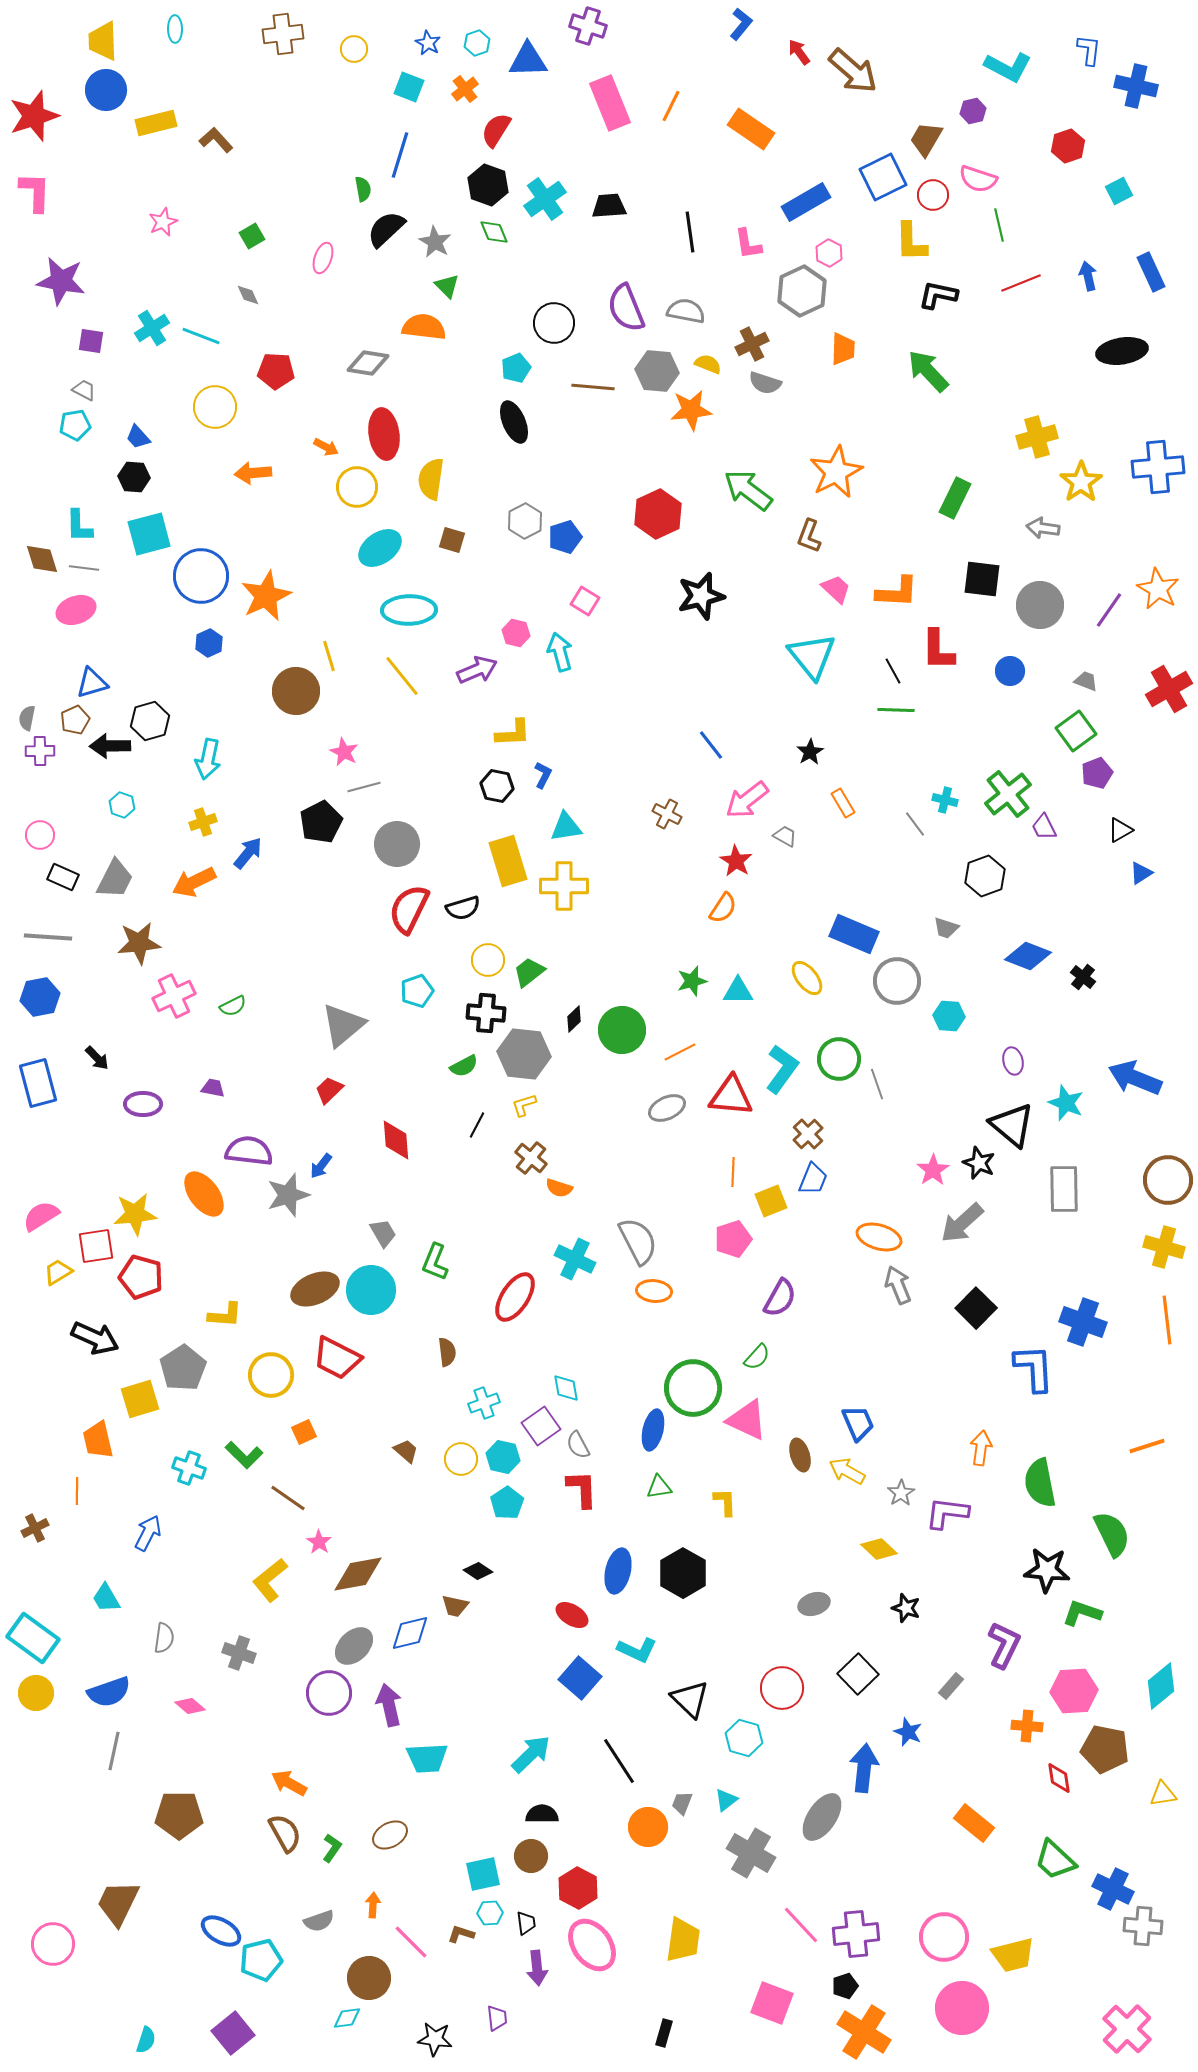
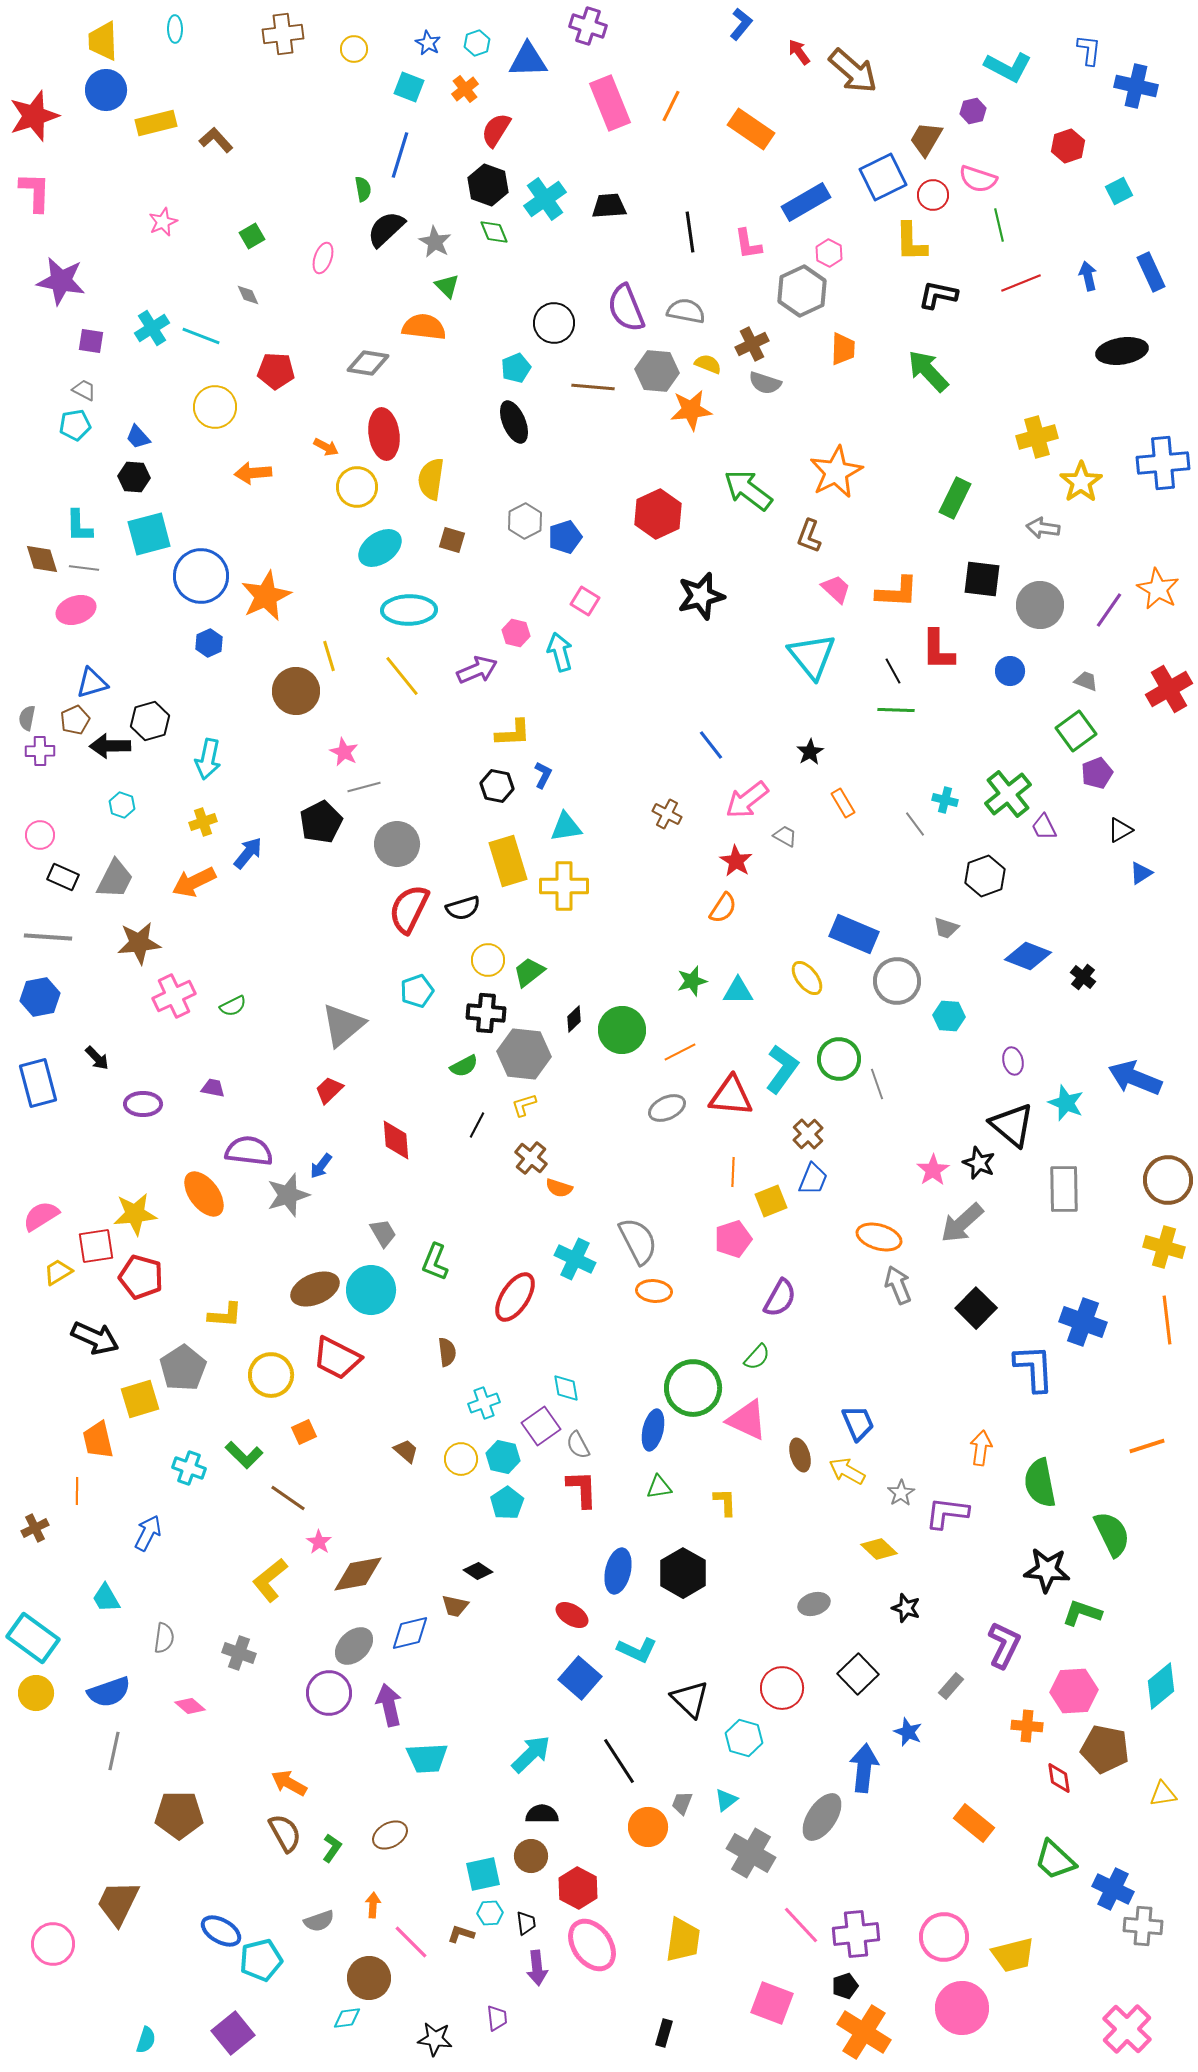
blue cross at (1158, 467): moved 5 px right, 4 px up
